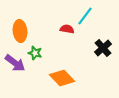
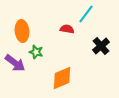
cyan line: moved 1 px right, 2 px up
orange ellipse: moved 2 px right
black cross: moved 2 px left, 2 px up
green star: moved 1 px right, 1 px up
orange diamond: rotated 70 degrees counterclockwise
